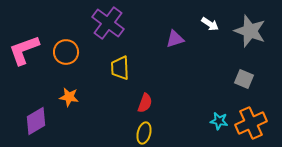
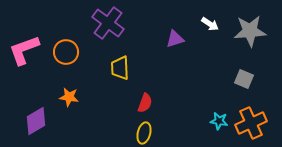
gray star: rotated 24 degrees counterclockwise
